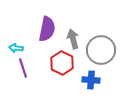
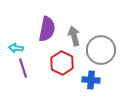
gray arrow: moved 1 px right, 3 px up
